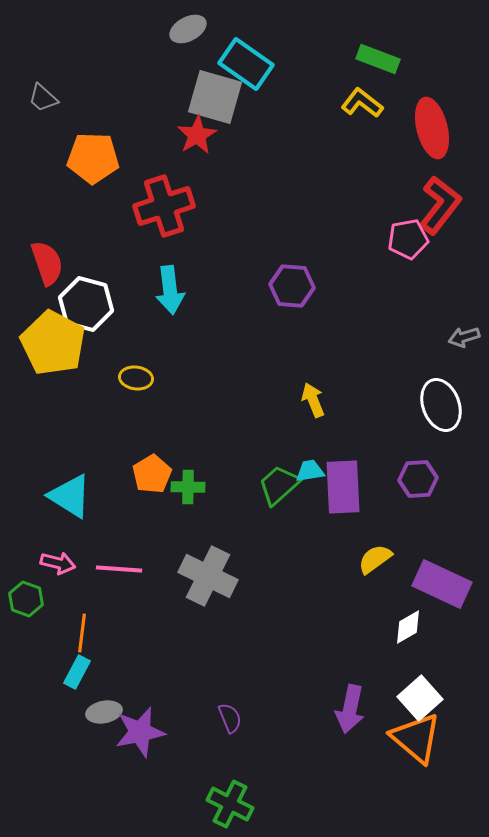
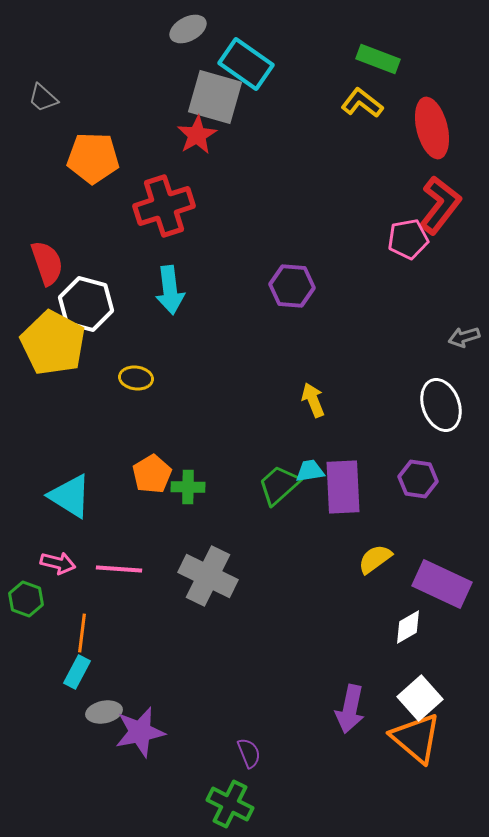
purple hexagon at (418, 479): rotated 12 degrees clockwise
purple semicircle at (230, 718): moved 19 px right, 35 px down
